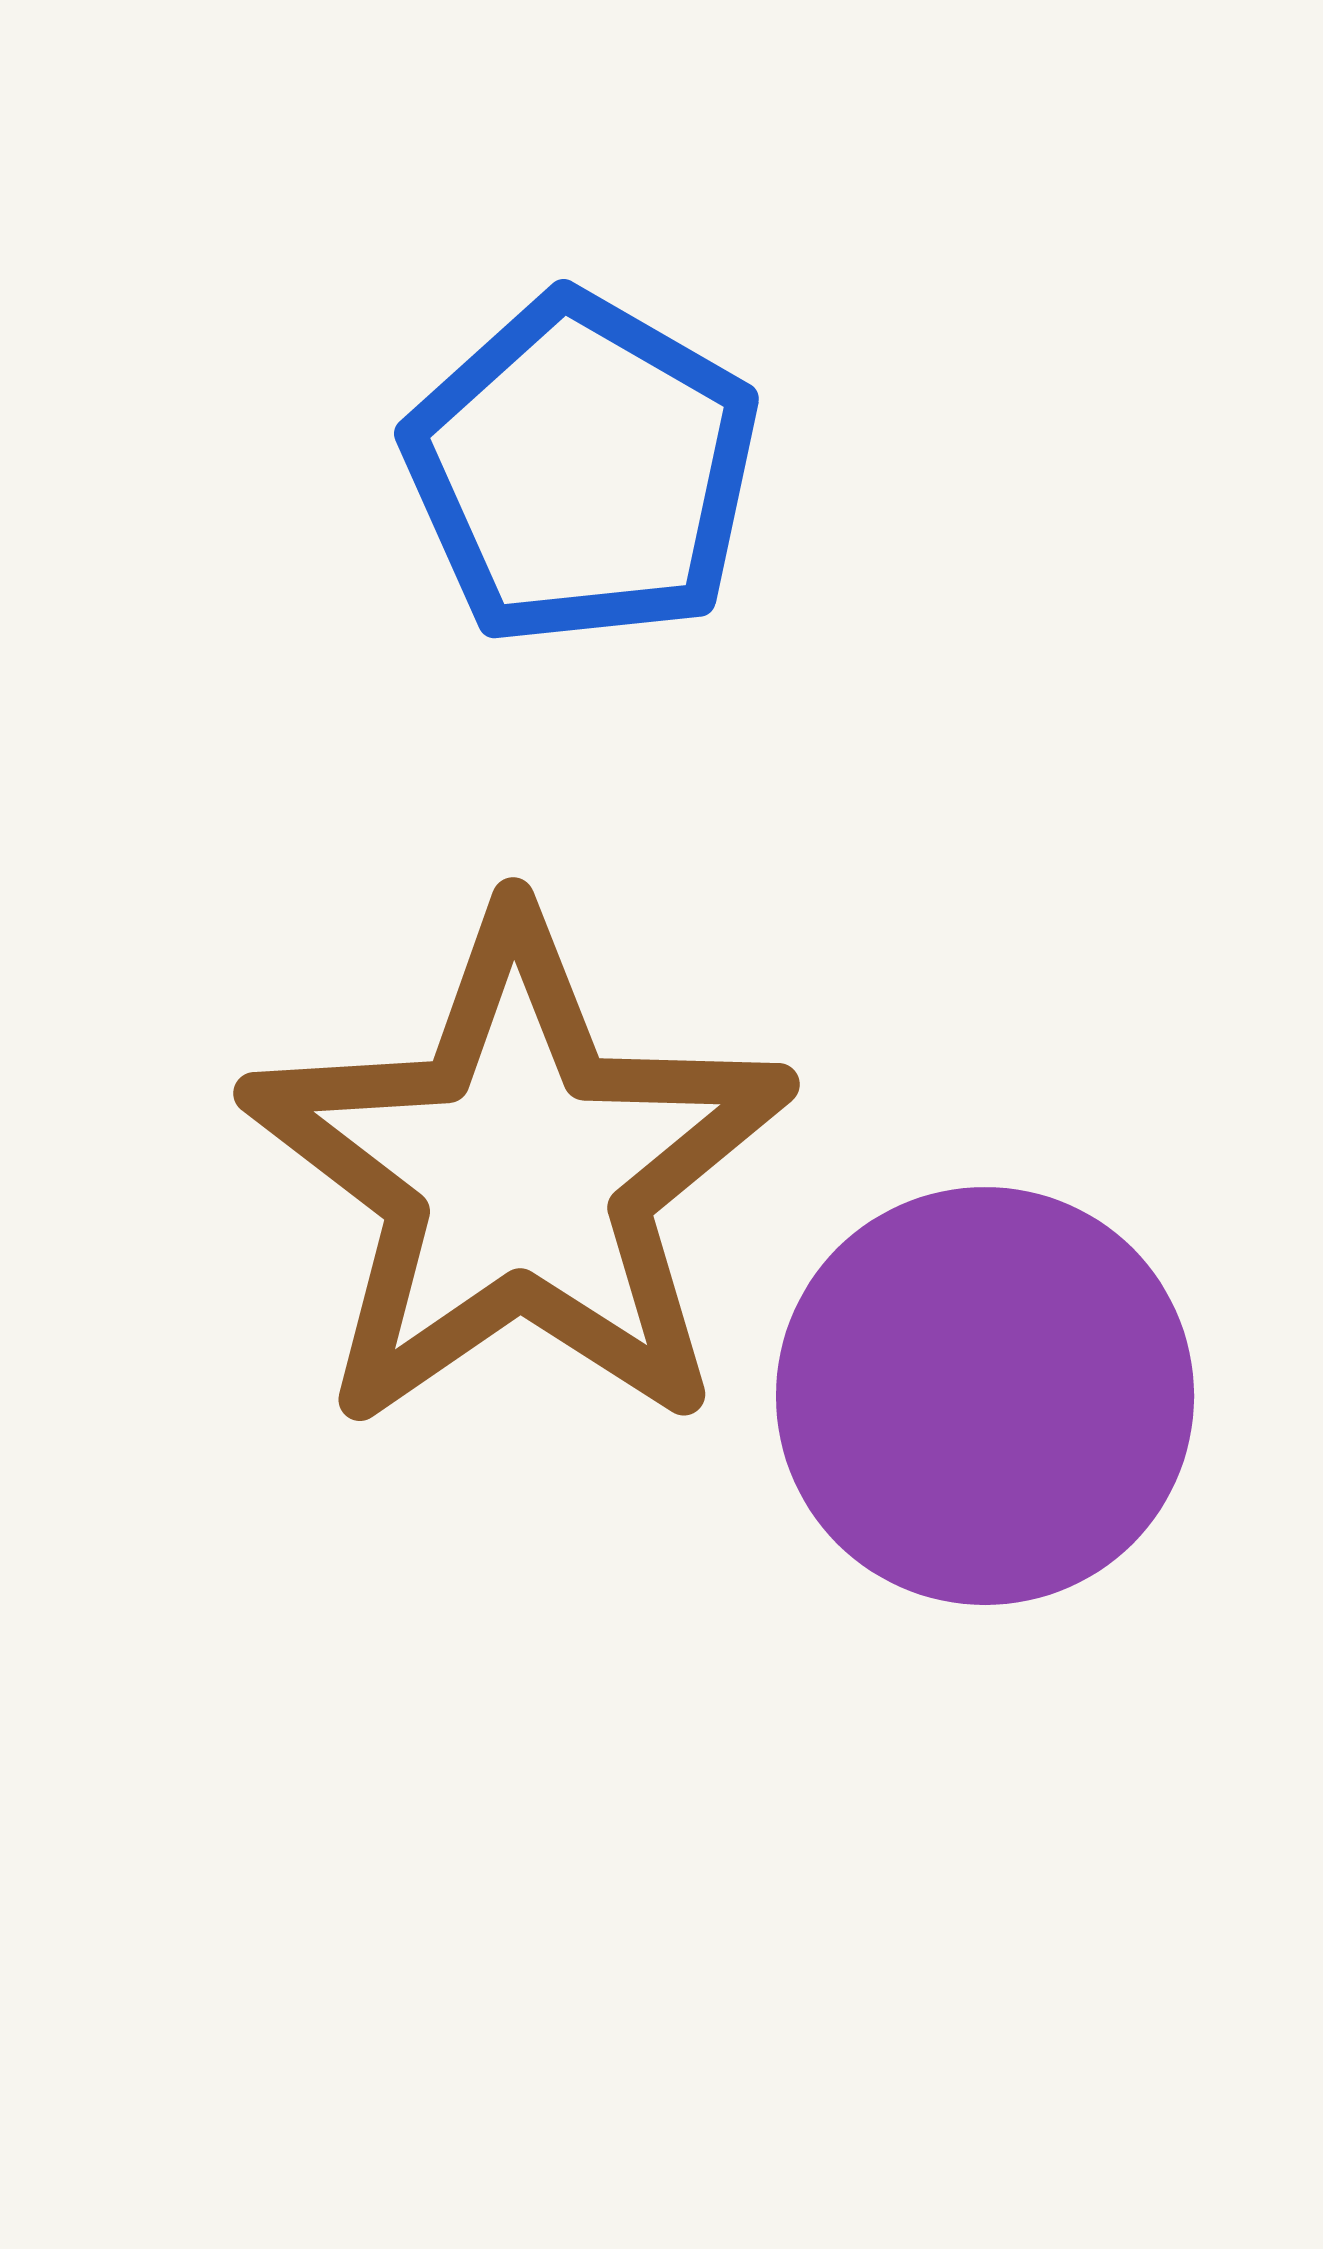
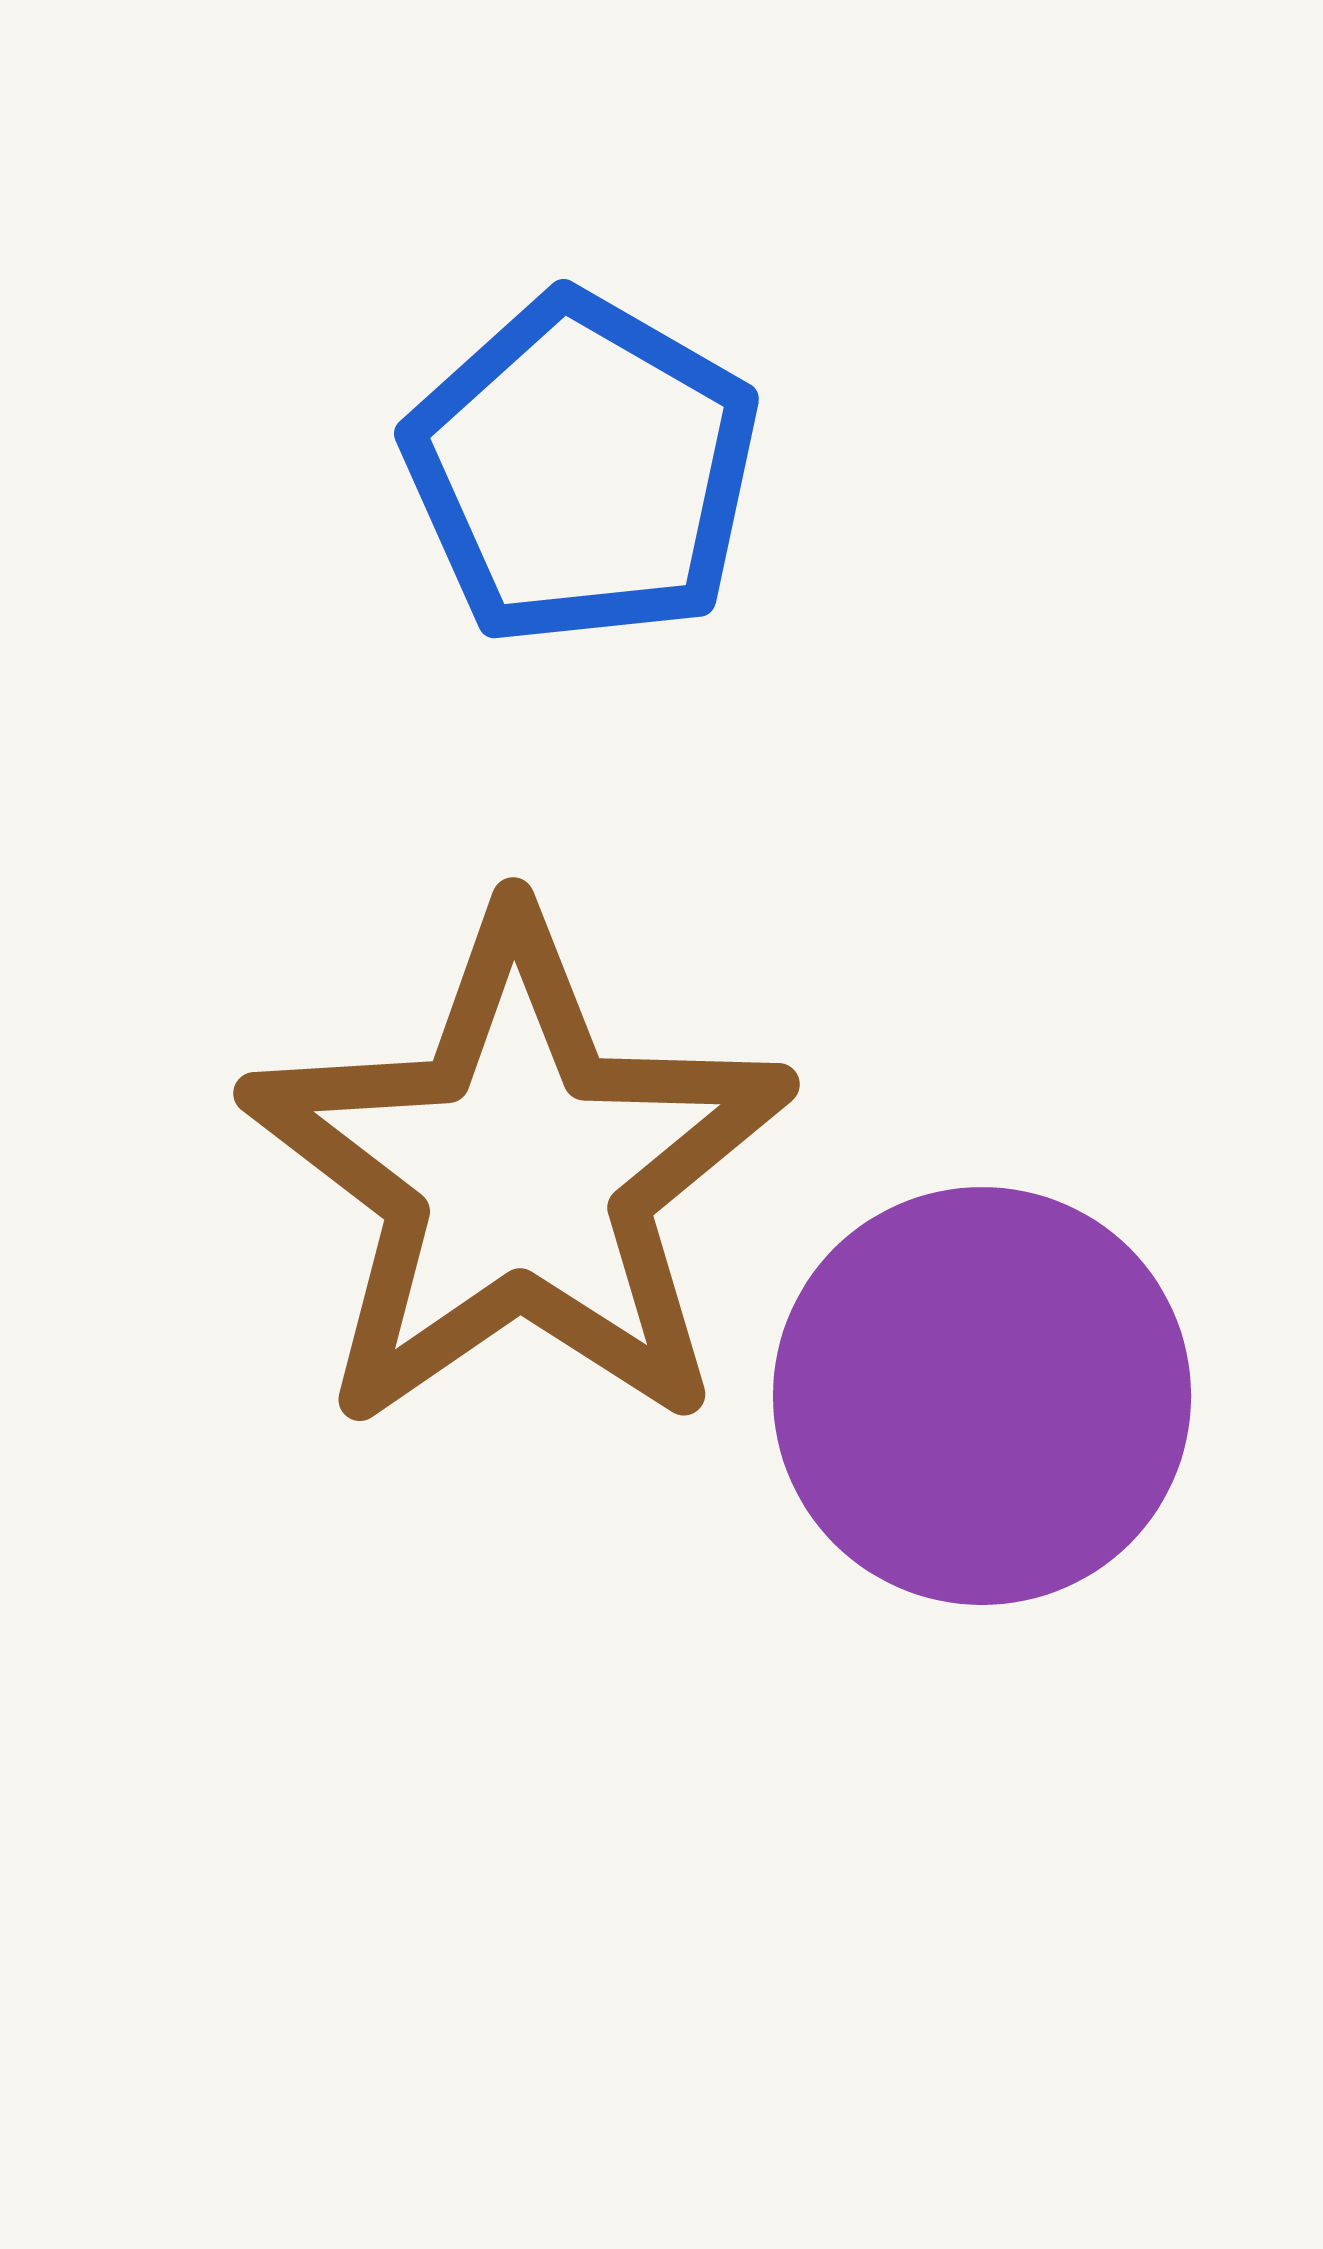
purple circle: moved 3 px left
